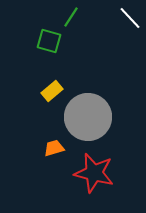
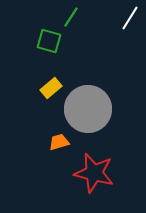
white line: rotated 75 degrees clockwise
yellow rectangle: moved 1 px left, 3 px up
gray circle: moved 8 px up
orange trapezoid: moved 5 px right, 6 px up
